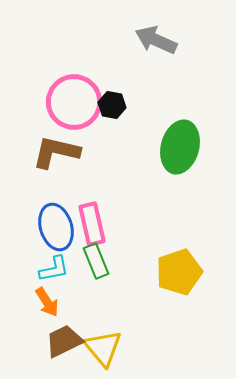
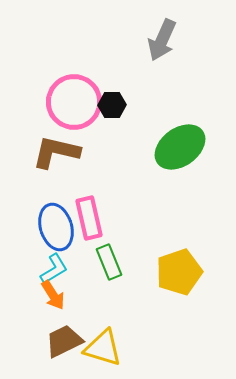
gray arrow: moved 6 px right; rotated 90 degrees counterclockwise
black hexagon: rotated 12 degrees counterclockwise
green ellipse: rotated 39 degrees clockwise
pink rectangle: moved 3 px left, 6 px up
green rectangle: moved 13 px right, 1 px down
cyan L-shape: rotated 20 degrees counterclockwise
orange arrow: moved 6 px right, 7 px up
yellow triangle: rotated 33 degrees counterclockwise
